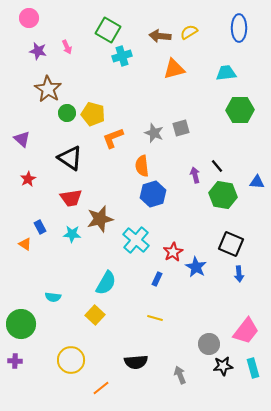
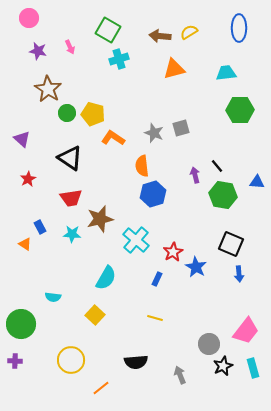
pink arrow at (67, 47): moved 3 px right
cyan cross at (122, 56): moved 3 px left, 3 px down
orange L-shape at (113, 138): rotated 55 degrees clockwise
cyan semicircle at (106, 283): moved 5 px up
black star at (223, 366): rotated 18 degrees counterclockwise
